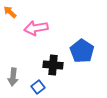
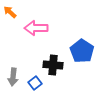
pink arrow: rotated 10 degrees clockwise
blue square: moved 3 px left, 4 px up
